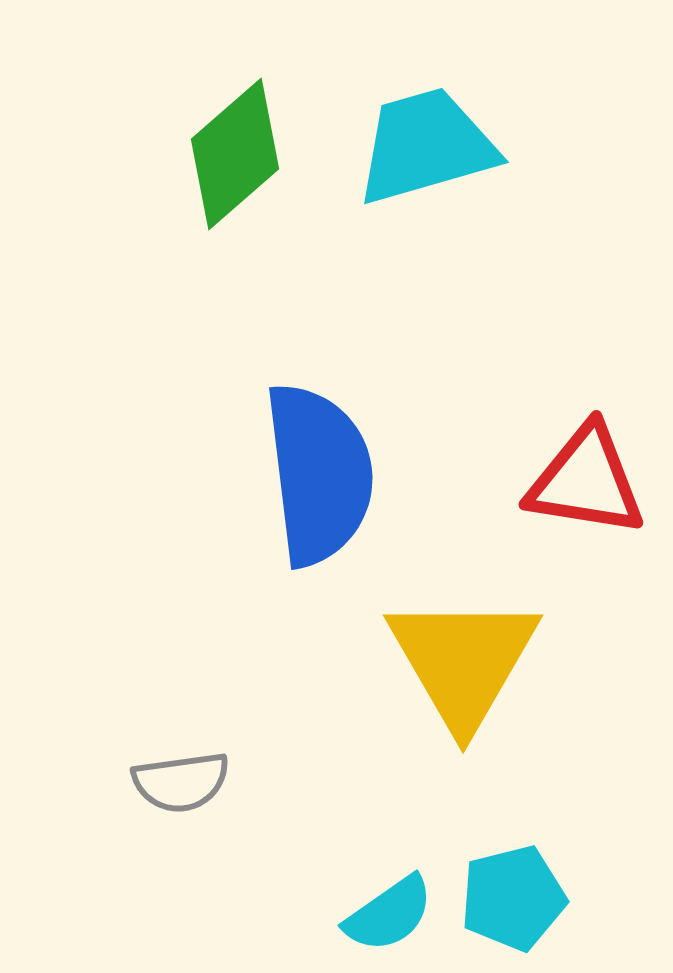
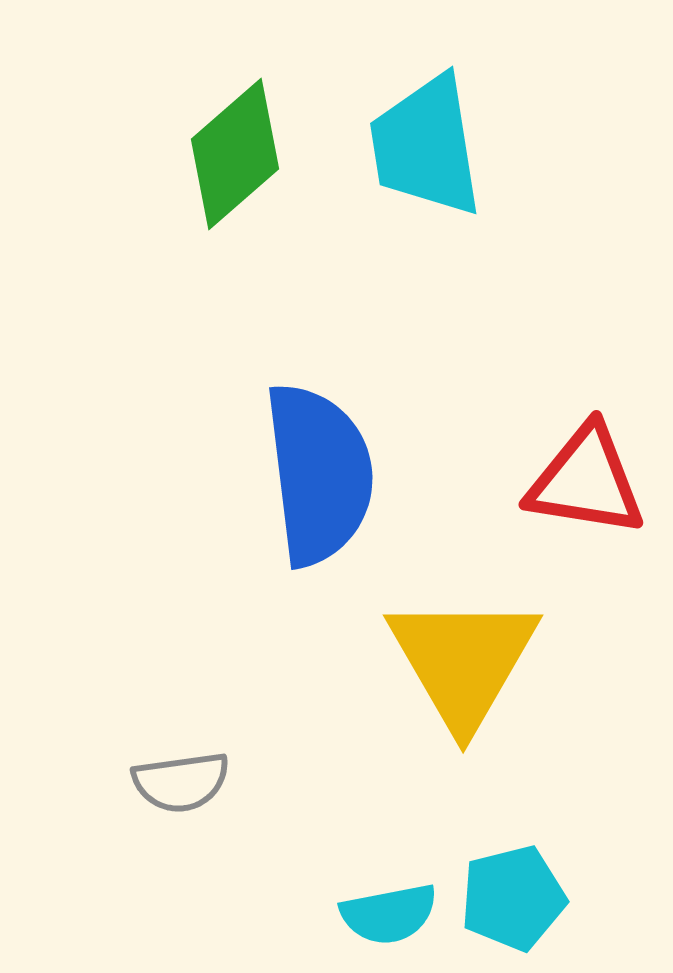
cyan trapezoid: rotated 83 degrees counterclockwise
cyan semicircle: rotated 24 degrees clockwise
